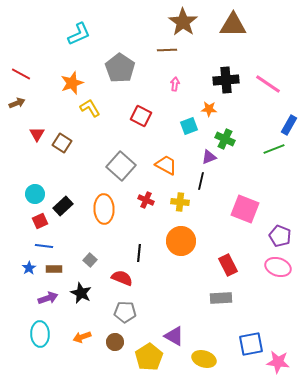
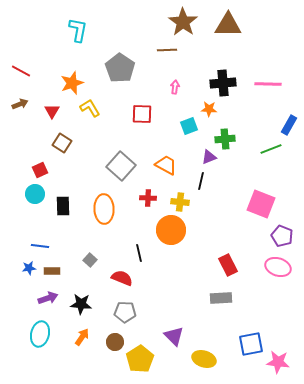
brown triangle at (233, 25): moved 5 px left
cyan L-shape at (79, 34): moved 1 px left, 4 px up; rotated 55 degrees counterclockwise
red line at (21, 74): moved 3 px up
black cross at (226, 80): moved 3 px left, 3 px down
pink arrow at (175, 84): moved 3 px down
pink line at (268, 84): rotated 32 degrees counterclockwise
brown arrow at (17, 103): moved 3 px right, 1 px down
red square at (141, 116): moved 1 px right, 2 px up; rotated 25 degrees counterclockwise
red triangle at (37, 134): moved 15 px right, 23 px up
green cross at (225, 139): rotated 30 degrees counterclockwise
green line at (274, 149): moved 3 px left
red cross at (146, 200): moved 2 px right, 2 px up; rotated 21 degrees counterclockwise
black rectangle at (63, 206): rotated 48 degrees counterclockwise
pink square at (245, 209): moved 16 px right, 5 px up
red square at (40, 221): moved 51 px up
purple pentagon at (280, 236): moved 2 px right
orange circle at (181, 241): moved 10 px left, 11 px up
blue line at (44, 246): moved 4 px left
black line at (139, 253): rotated 18 degrees counterclockwise
blue star at (29, 268): rotated 24 degrees clockwise
brown rectangle at (54, 269): moved 2 px left, 2 px down
black star at (81, 293): moved 11 px down; rotated 20 degrees counterclockwise
cyan ellipse at (40, 334): rotated 15 degrees clockwise
purple triangle at (174, 336): rotated 15 degrees clockwise
orange arrow at (82, 337): rotated 144 degrees clockwise
yellow pentagon at (149, 357): moved 9 px left, 2 px down
